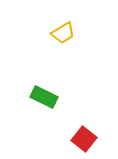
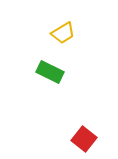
green rectangle: moved 6 px right, 25 px up
